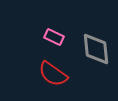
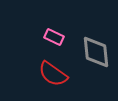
gray diamond: moved 3 px down
